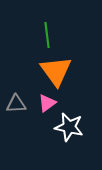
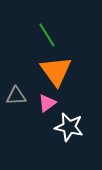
green line: rotated 25 degrees counterclockwise
gray triangle: moved 8 px up
